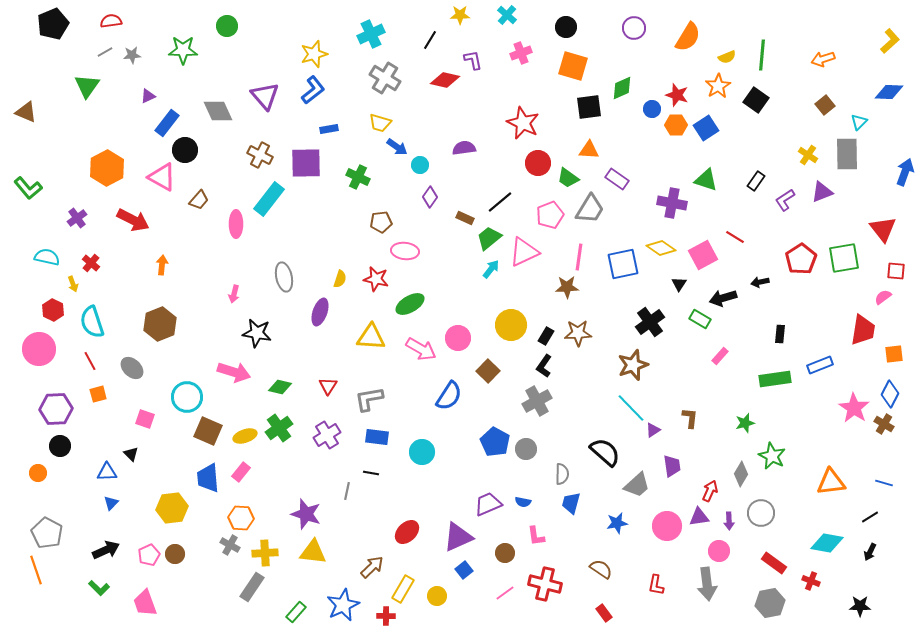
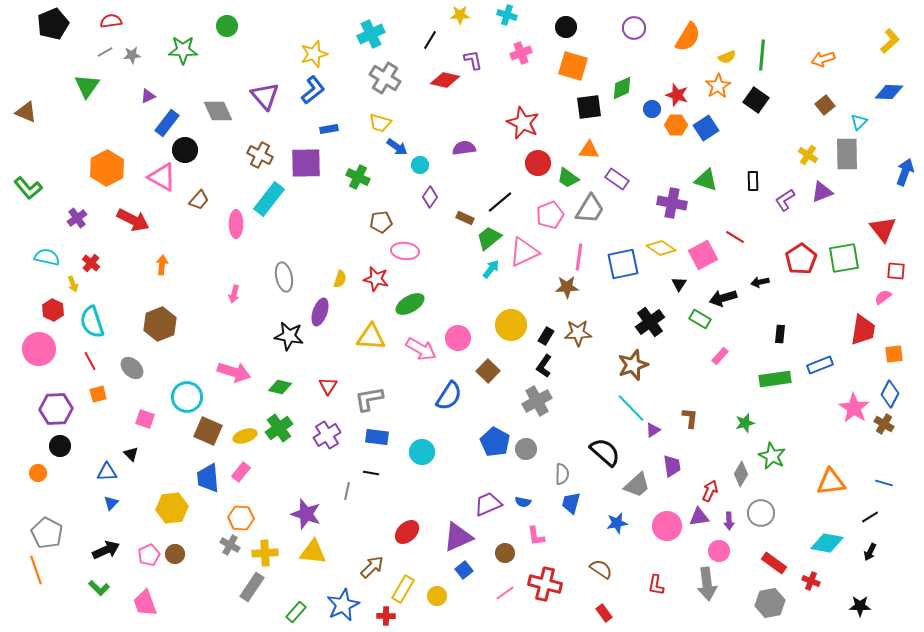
cyan cross at (507, 15): rotated 24 degrees counterclockwise
black rectangle at (756, 181): moved 3 px left; rotated 36 degrees counterclockwise
black star at (257, 333): moved 32 px right, 3 px down
